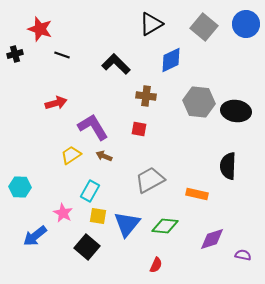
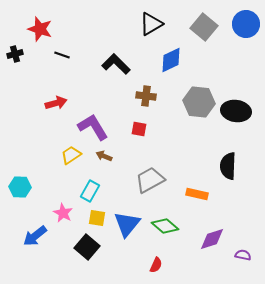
yellow square: moved 1 px left, 2 px down
green diamond: rotated 36 degrees clockwise
